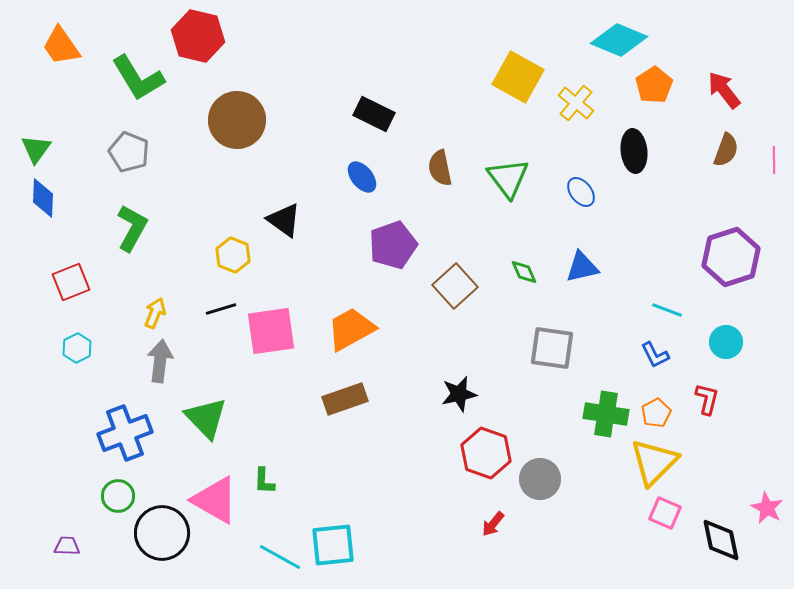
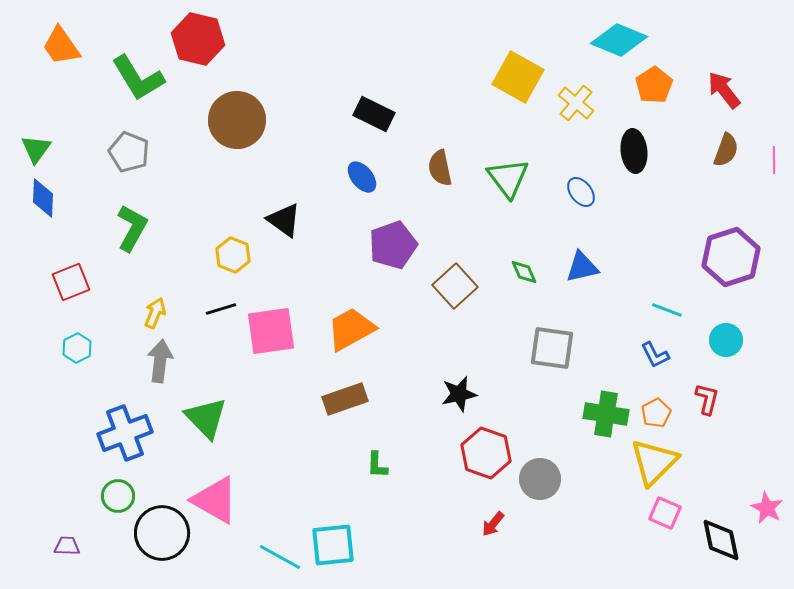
red hexagon at (198, 36): moved 3 px down
cyan circle at (726, 342): moved 2 px up
green L-shape at (264, 481): moved 113 px right, 16 px up
